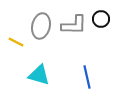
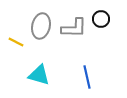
gray L-shape: moved 3 px down
